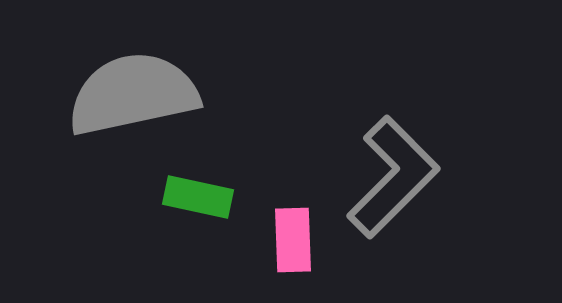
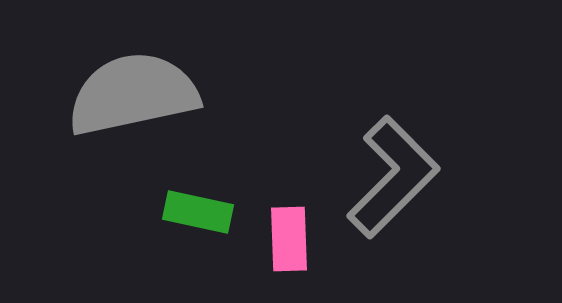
green rectangle: moved 15 px down
pink rectangle: moved 4 px left, 1 px up
